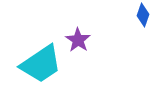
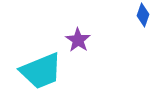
cyan trapezoid: moved 7 px down; rotated 12 degrees clockwise
